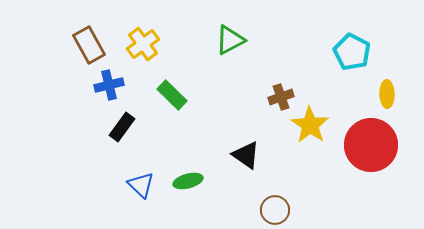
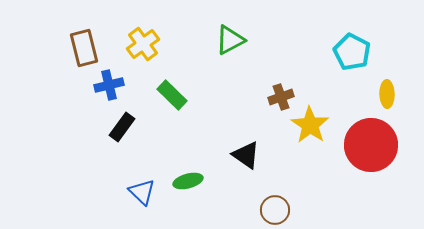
brown rectangle: moved 5 px left, 3 px down; rotated 15 degrees clockwise
blue triangle: moved 1 px right, 7 px down
